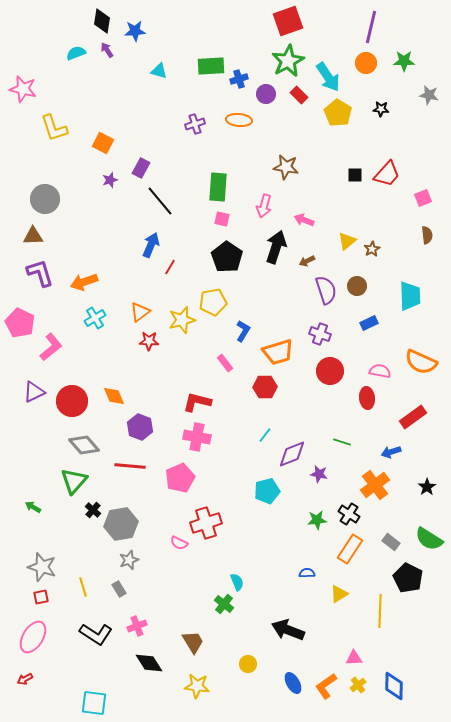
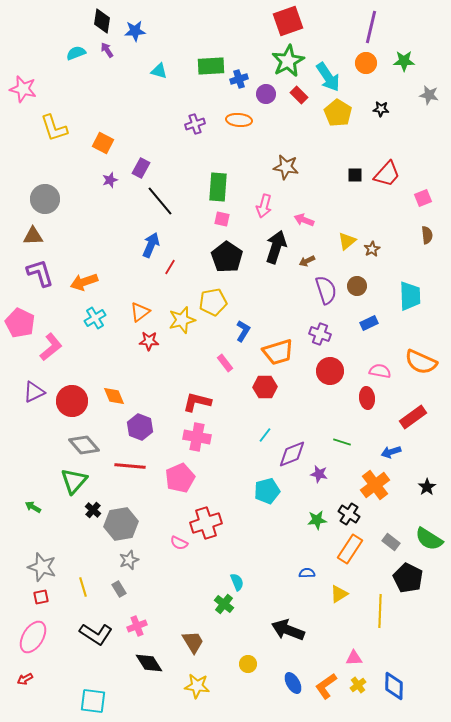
cyan square at (94, 703): moved 1 px left, 2 px up
